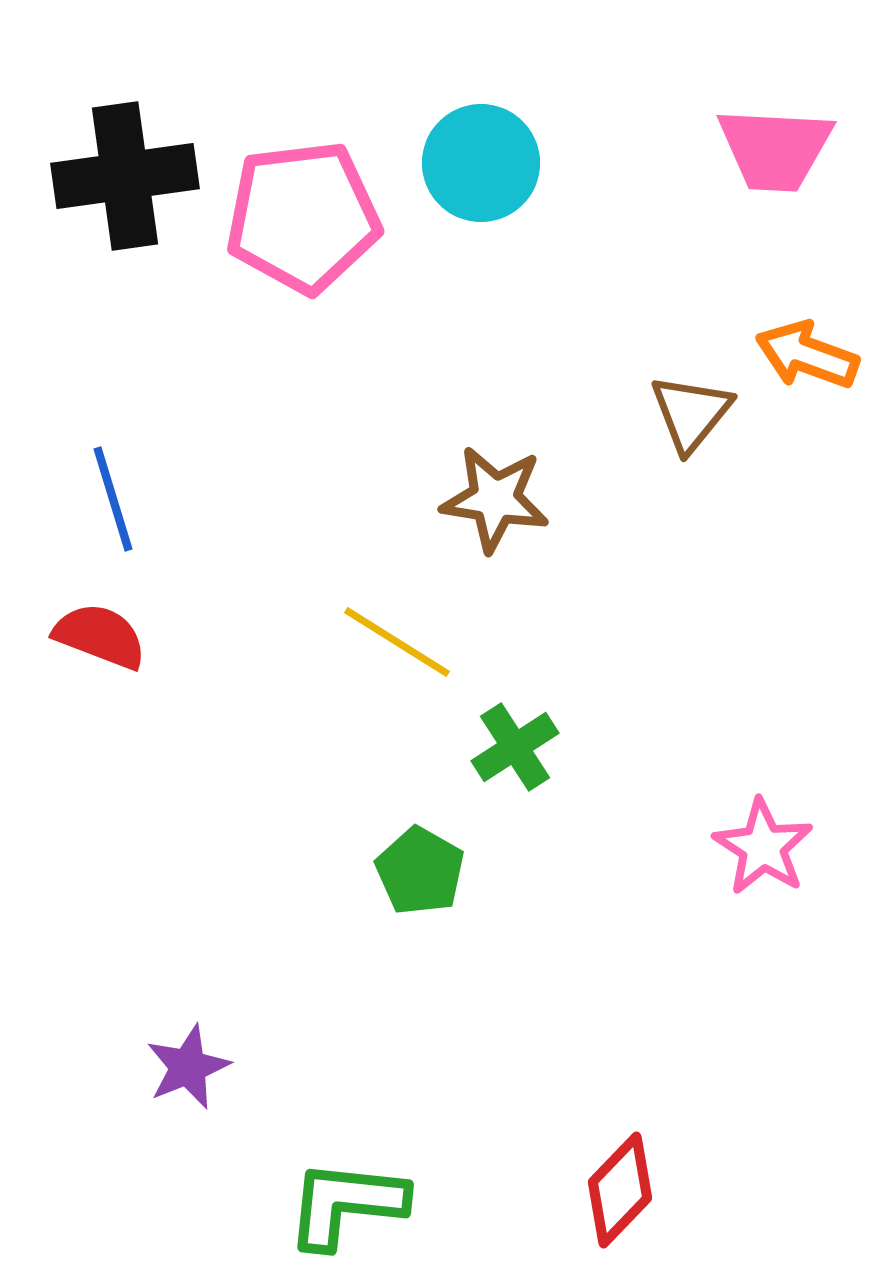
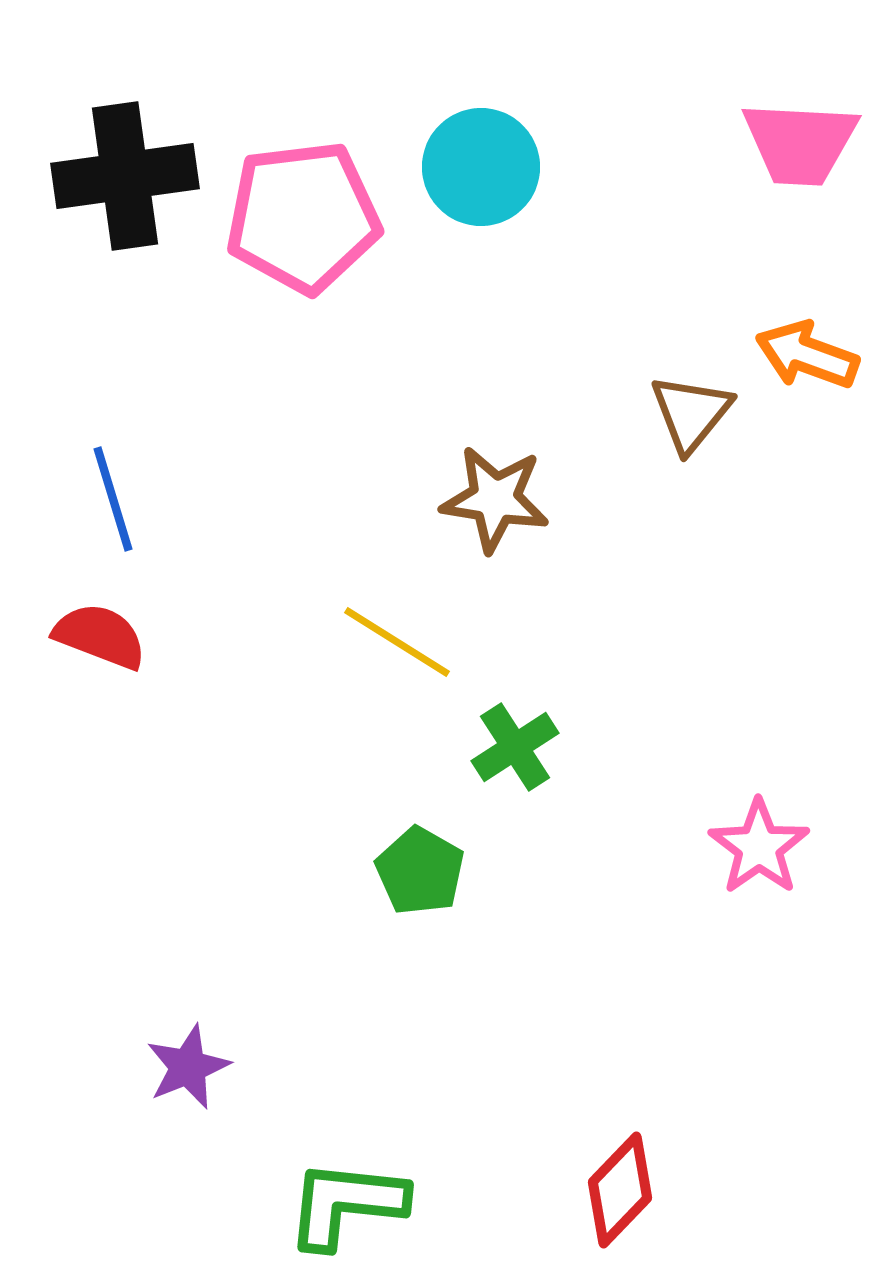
pink trapezoid: moved 25 px right, 6 px up
cyan circle: moved 4 px down
pink star: moved 4 px left; rotated 4 degrees clockwise
